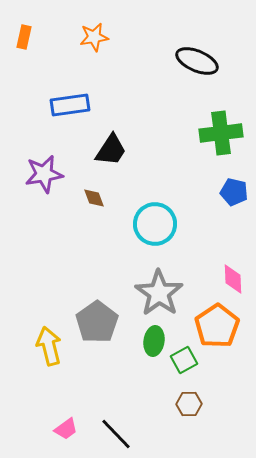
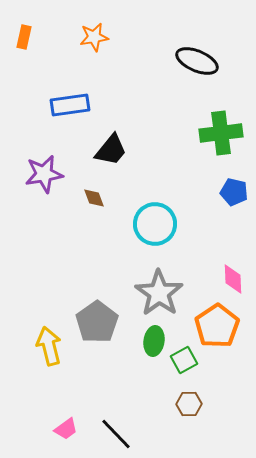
black trapezoid: rotated 6 degrees clockwise
